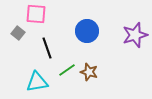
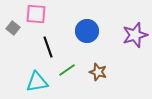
gray square: moved 5 px left, 5 px up
black line: moved 1 px right, 1 px up
brown star: moved 9 px right
